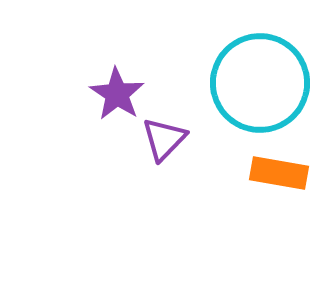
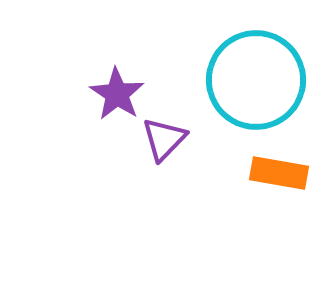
cyan circle: moved 4 px left, 3 px up
